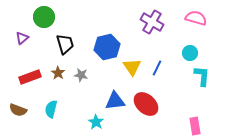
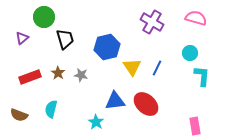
black trapezoid: moved 5 px up
brown semicircle: moved 1 px right, 5 px down
